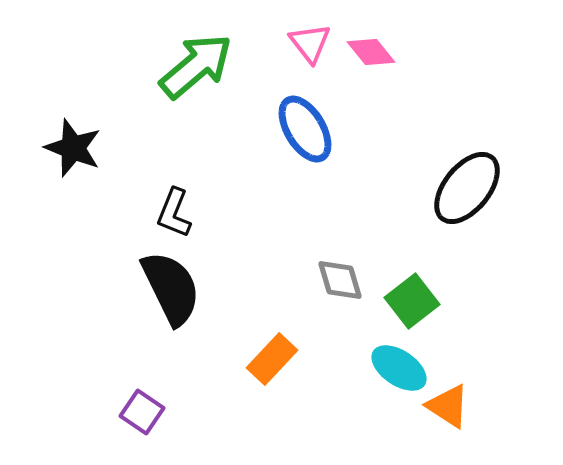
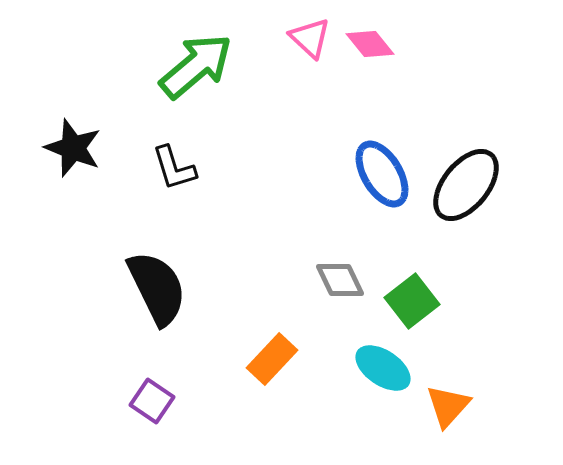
pink triangle: moved 5 px up; rotated 9 degrees counterclockwise
pink diamond: moved 1 px left, 8 px up
blue ellipse: moved 77 px right, 45 px down
black ellipse: moved 1 px left, 3 px up
black L-shape: moved 45 px up; rotated 39 degrees counterclockwise
gray diamond: rotated 9 degrees counterclockwise
black semicircle: moved 14 px left
cyan ellipse: moved 16 px left
orange triangle: rotated 39 degrees clockwise
purple square: moved 10 px right, 11 px up
